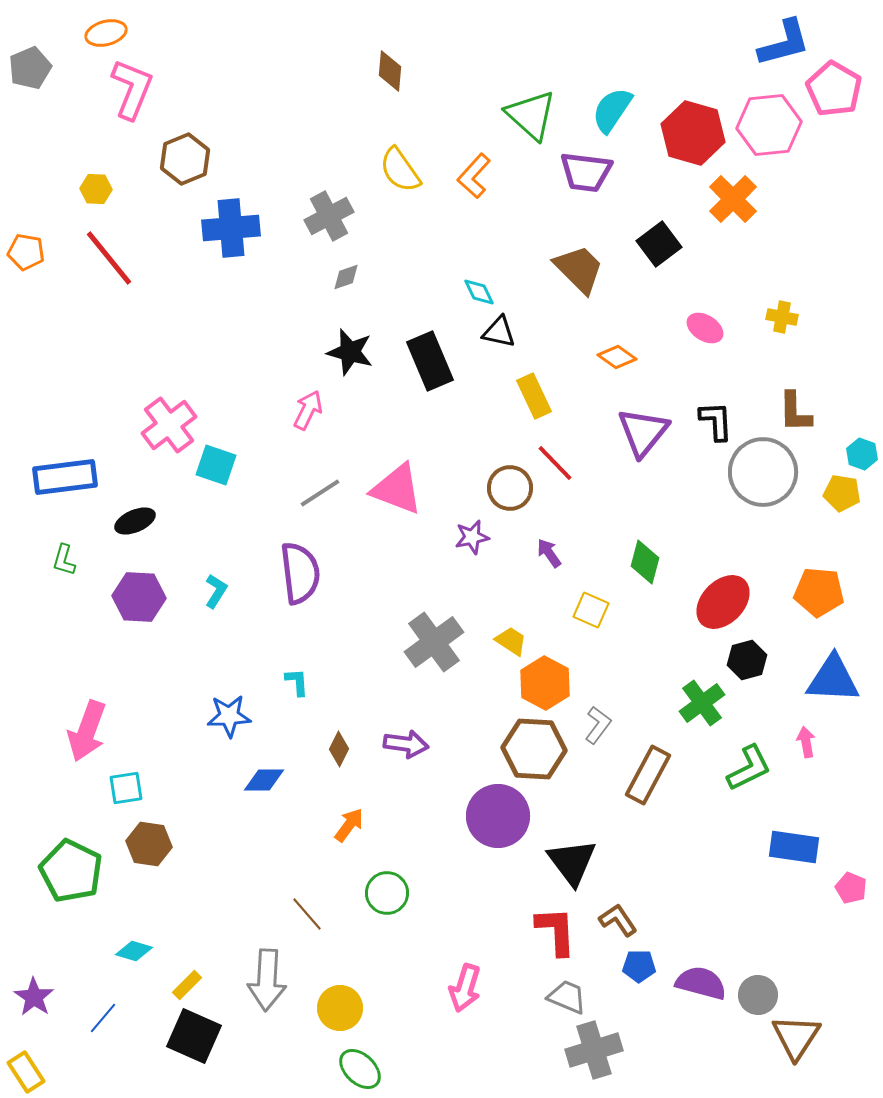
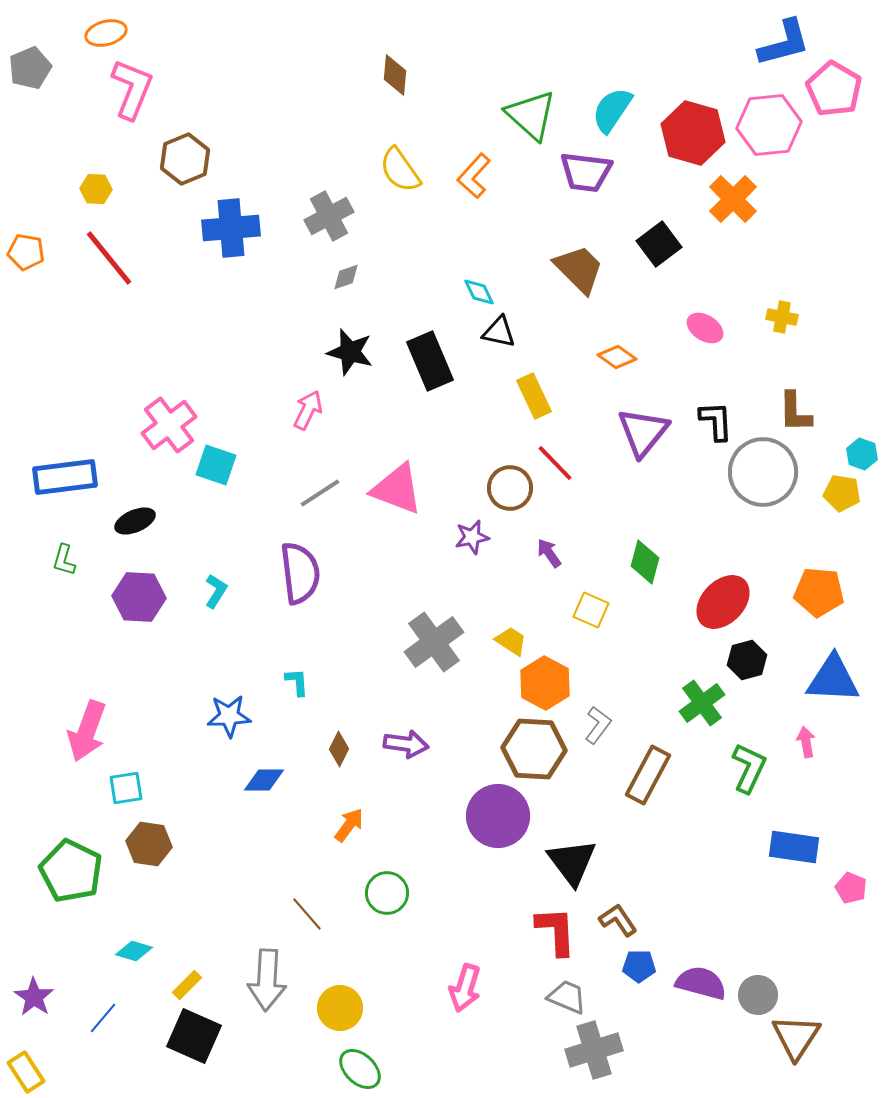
brown diamond at (390, 71): moved 5 px right, 4 px down
green L-shape at (749, 768): rotated 39 degrees counterclockwise
